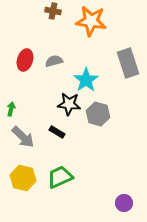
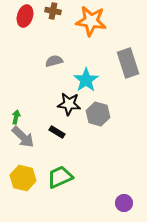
red ellipse: moved 44 px up
green arrow: moved 5 px right, 8 px down
